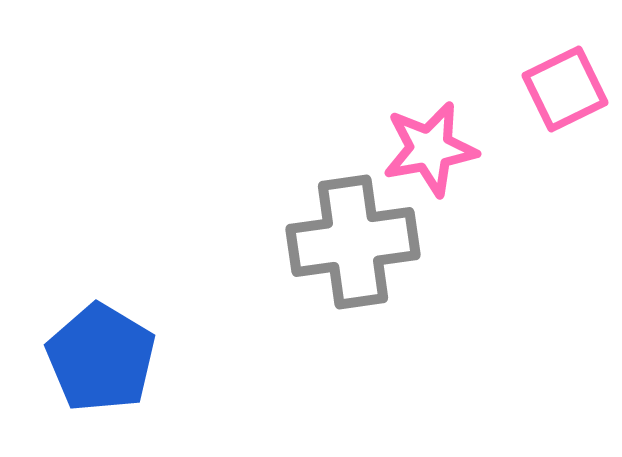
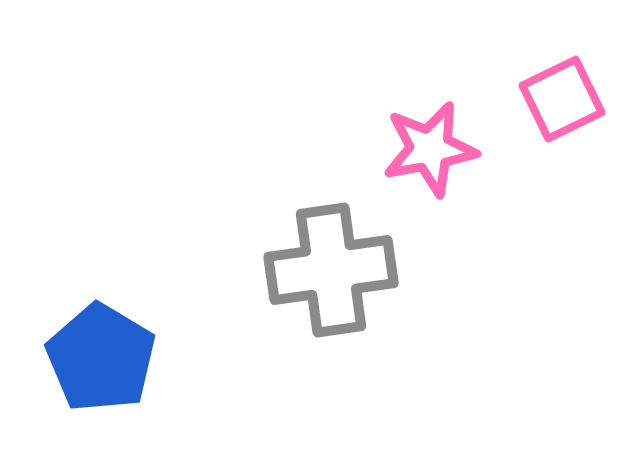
pink square: moved 3 px left, 10 px down
gray cross: moved 22 px left, 28 px down
